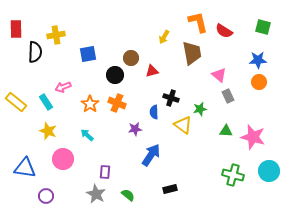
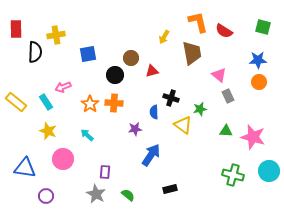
orange cross: moved 3 px left; rotated 18 degrees counterclockwise
